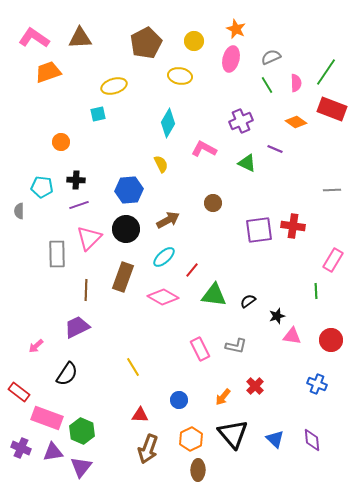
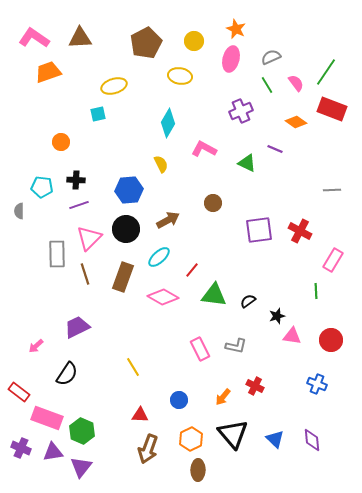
pink semicircle at (296, 83): rotated 36 degrees counterclockwise
purple cross at (241, 121): moved 10 px up
red cross at (293, 226): moved 7 px right, 5 px down; rotated 20 degrees clockwise
cyan ellipse at (164, 257): moved 5 px left
brown line at (86, 290): moved 1 px left, 16 px up; rotated 20 degrees counterclockwise
red cross at (255, 386): rotated 18 degrees counterclockwise
